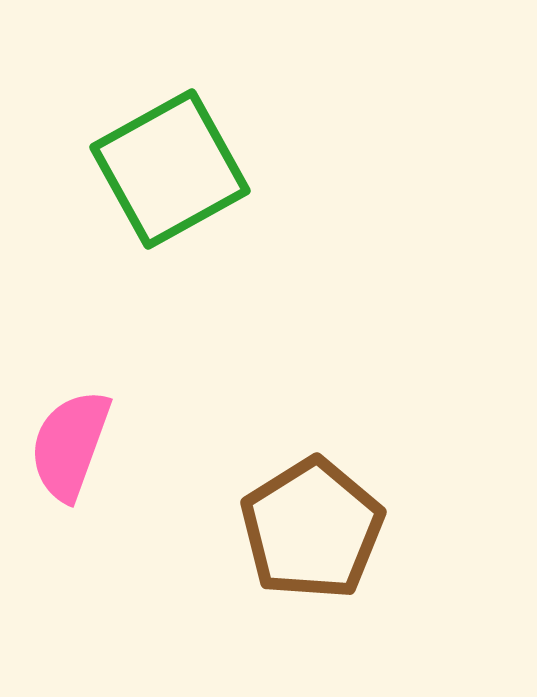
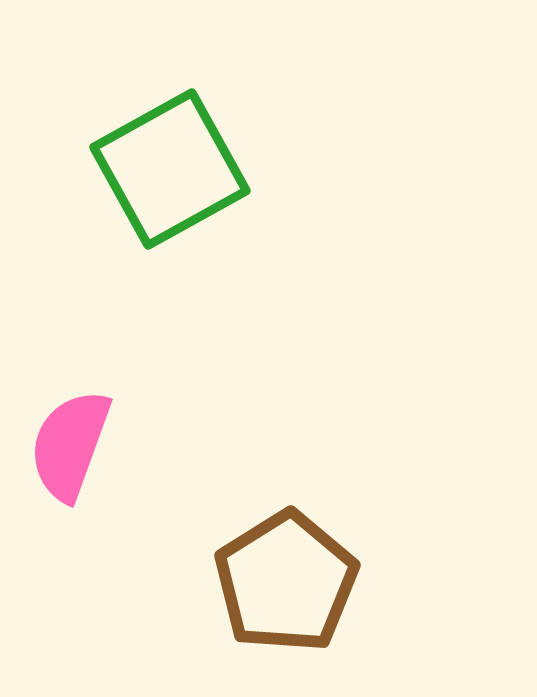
brown pentagon: moved 26 px left, 53 px down
